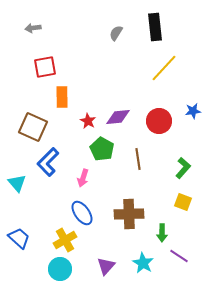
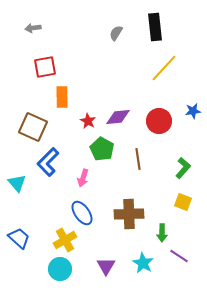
purple triangle: rotated 12 degrees counterclockwise
